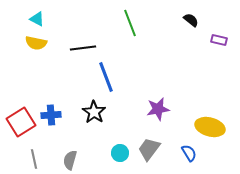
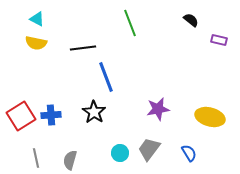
red square: moved 6 px up
yellow ellipse: moved 10 px up
gray line: moved 2 px right, 1 px up
